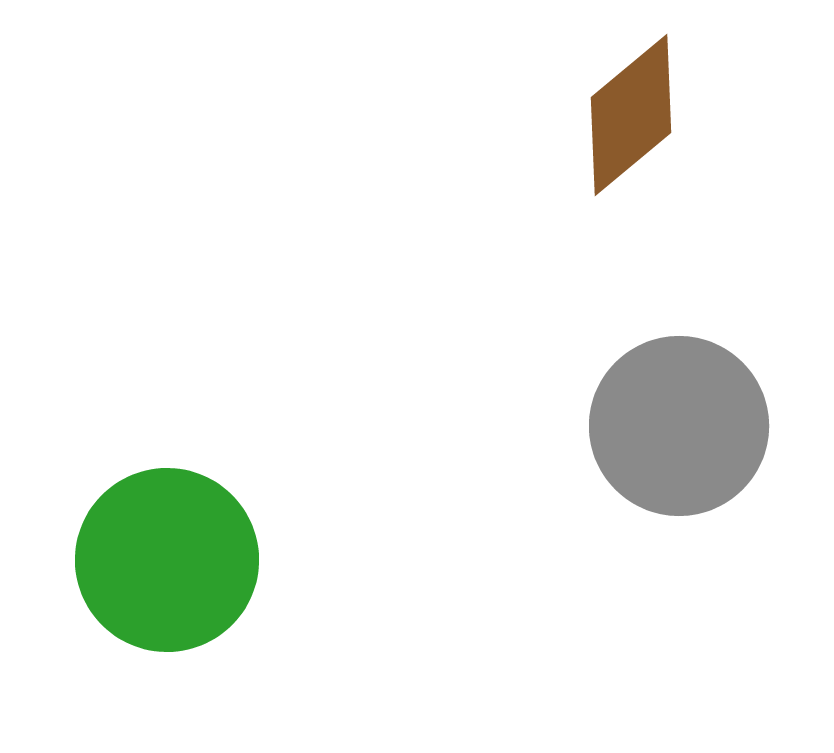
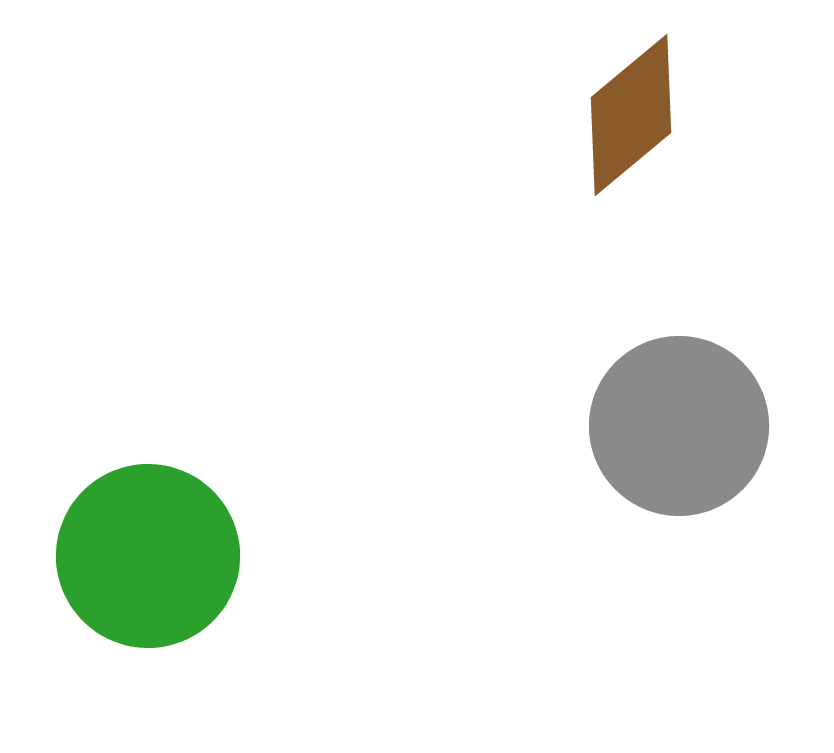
green circle: moved 19 px left, 4 px up
